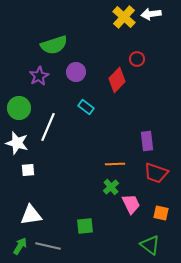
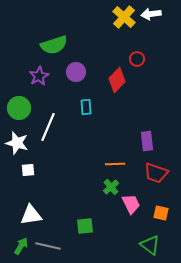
cyan rectangle: rotated 49 degrees clockwise
green arrow: moved 1 px right
